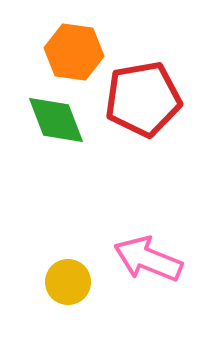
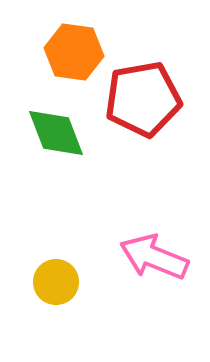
green diamond: moved 13 px down
pink arrow: moved 6 px right, 2 px up
yellow circle: moved 12 px left
